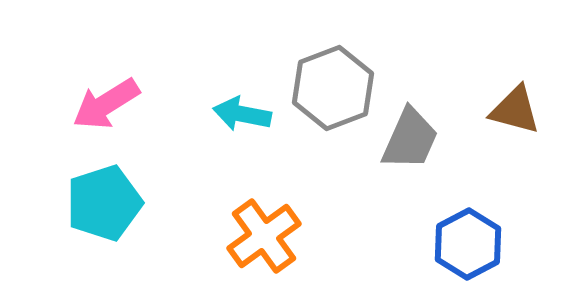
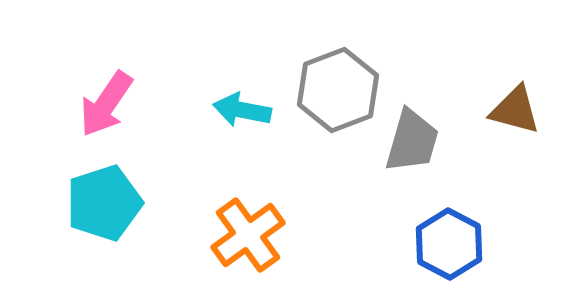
gray hexagon: moved 5 px right, 2 px down
pink arrow: rotated 24 degrees counterclockwise
cyan arrow: moved 4 px up
gray trapezoid: moved 2 px right, 2 px down; rotated 8 degrees counterclockwise
orange cross: moved 16 px left, 1 px up
blue hexagon: moved 19 px left; rotated 4 degrees counterclockwise
